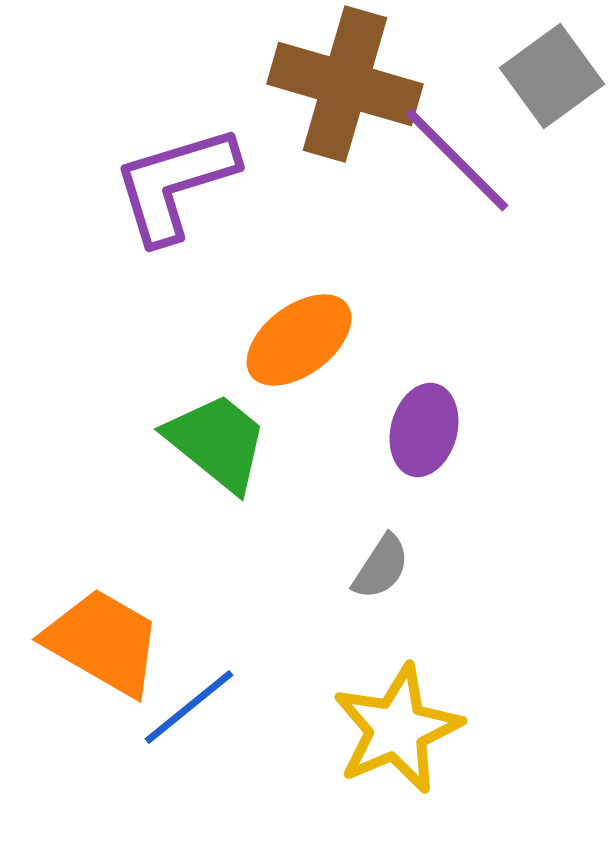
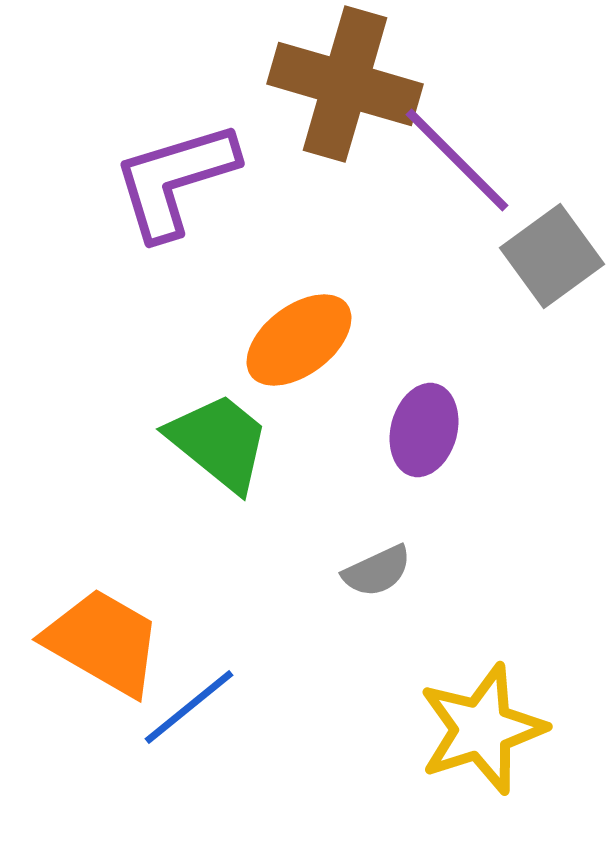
gray square: moved 180 px down
purple L-shape: moved 4 px up
green trapezoid: moved 2 px right
gray semicircle: moved 4 px left, 4 px down; rotated 32 degrees clockwise
yellow star: moved 85 px right; rotated 5 degrees clockwise
